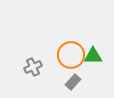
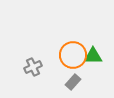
orange circle: moved 2 px right
